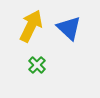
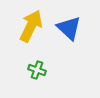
green cross: moved 5 px down; rotated 24 degrees counterclockwise
